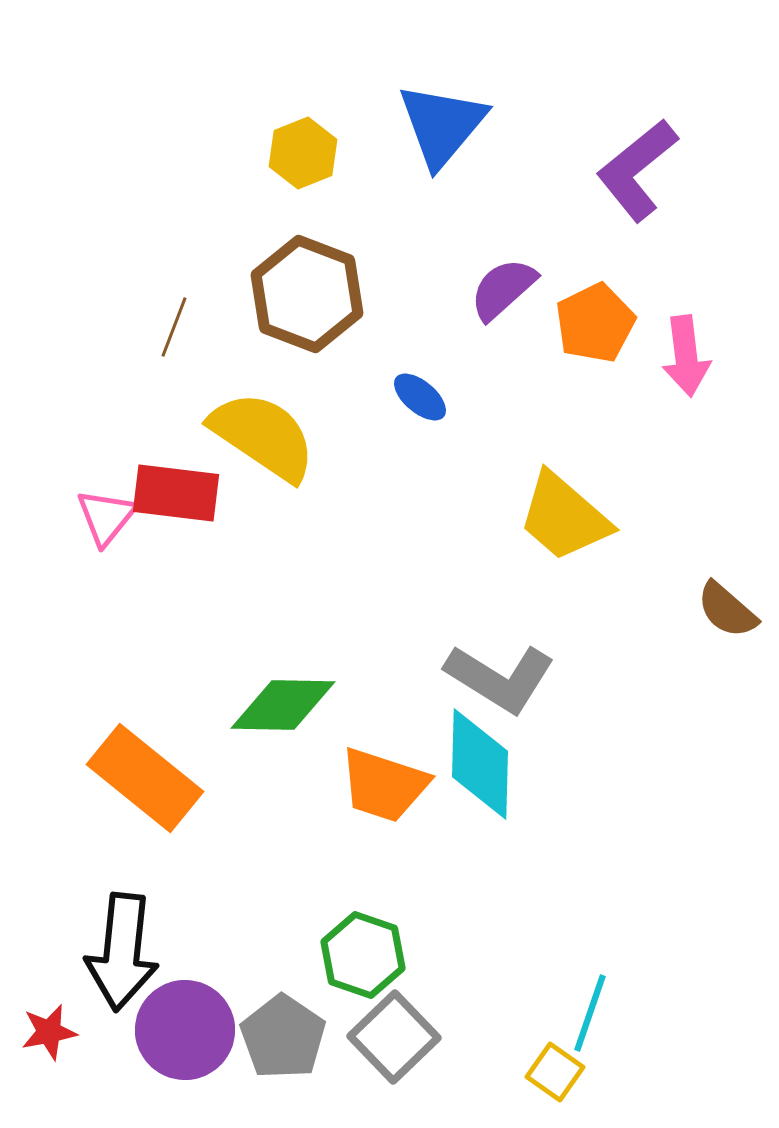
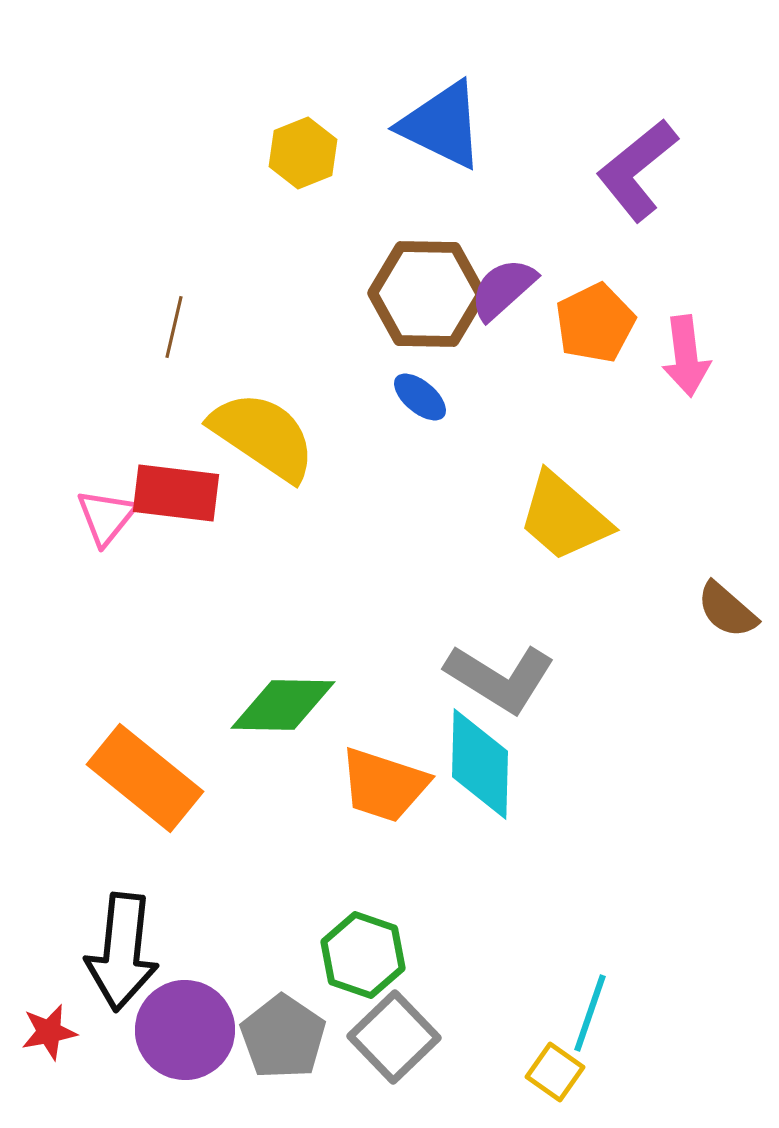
blue triangle: rotated 44 degrees counterclockwise
brown hexagon: moved 120 px right; rotated 20 degrees counterclockwise
brown line: rotated 8 degrees counterclockwise
